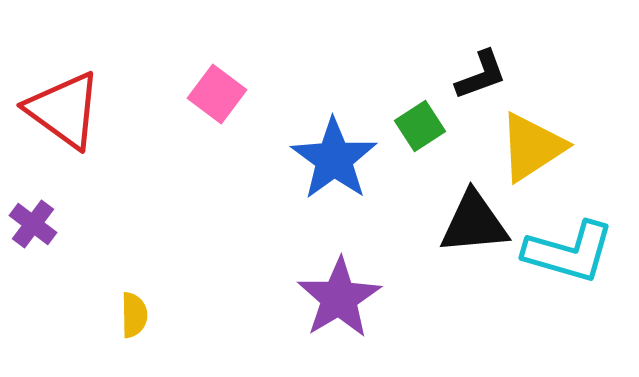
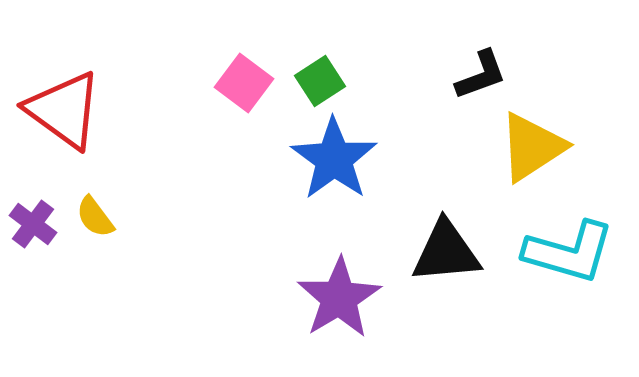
pink square: moved 27 px right, 11 px up
green square: moved 100 px left, 45 px up
black triangle: moved 28 px left, 29 px down
yellow semicircle: moved 39 px left, 98 px up; rotated 144 degrees clockwise
